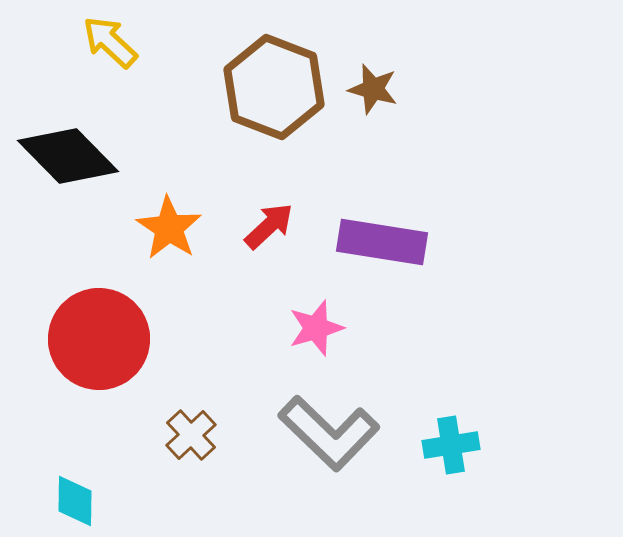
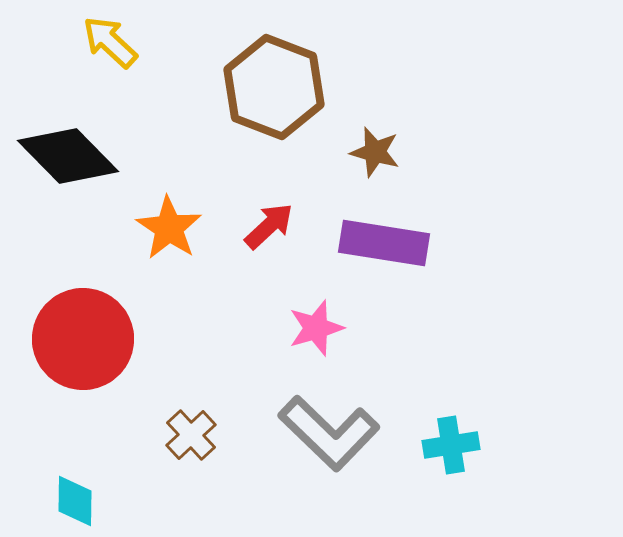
brown star: moved 2 px right, 63 px down
purple rectangle: moved 2 px right, 1 px down
red circle: moved 16 px left
